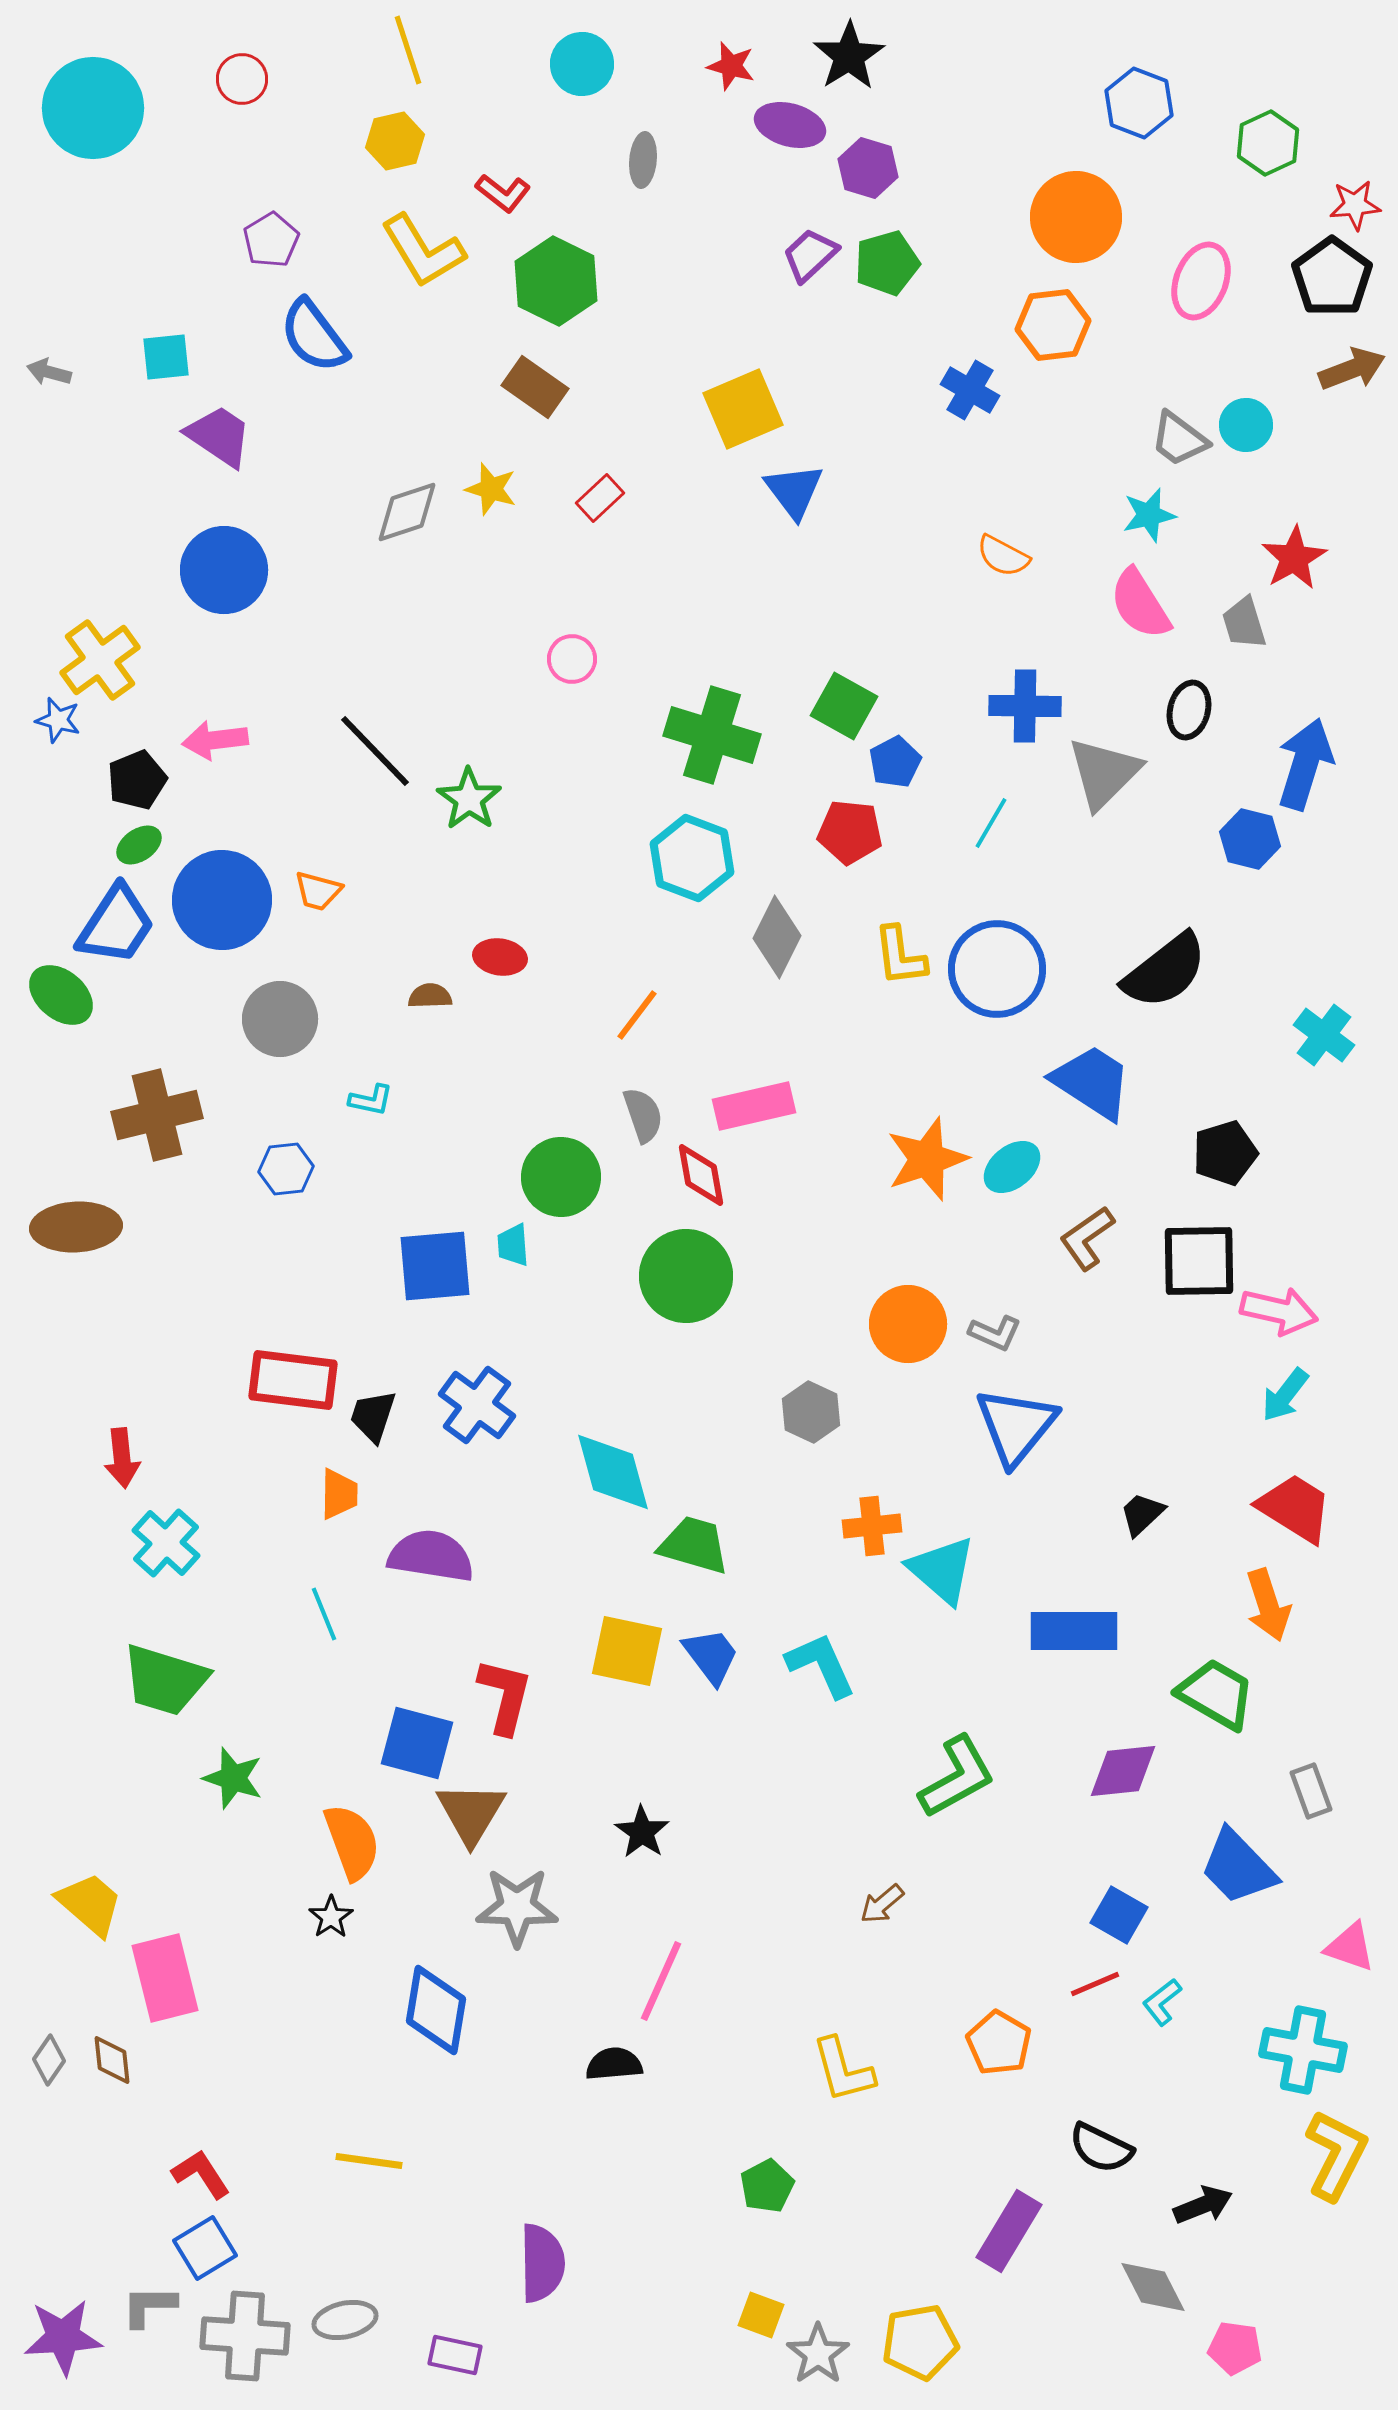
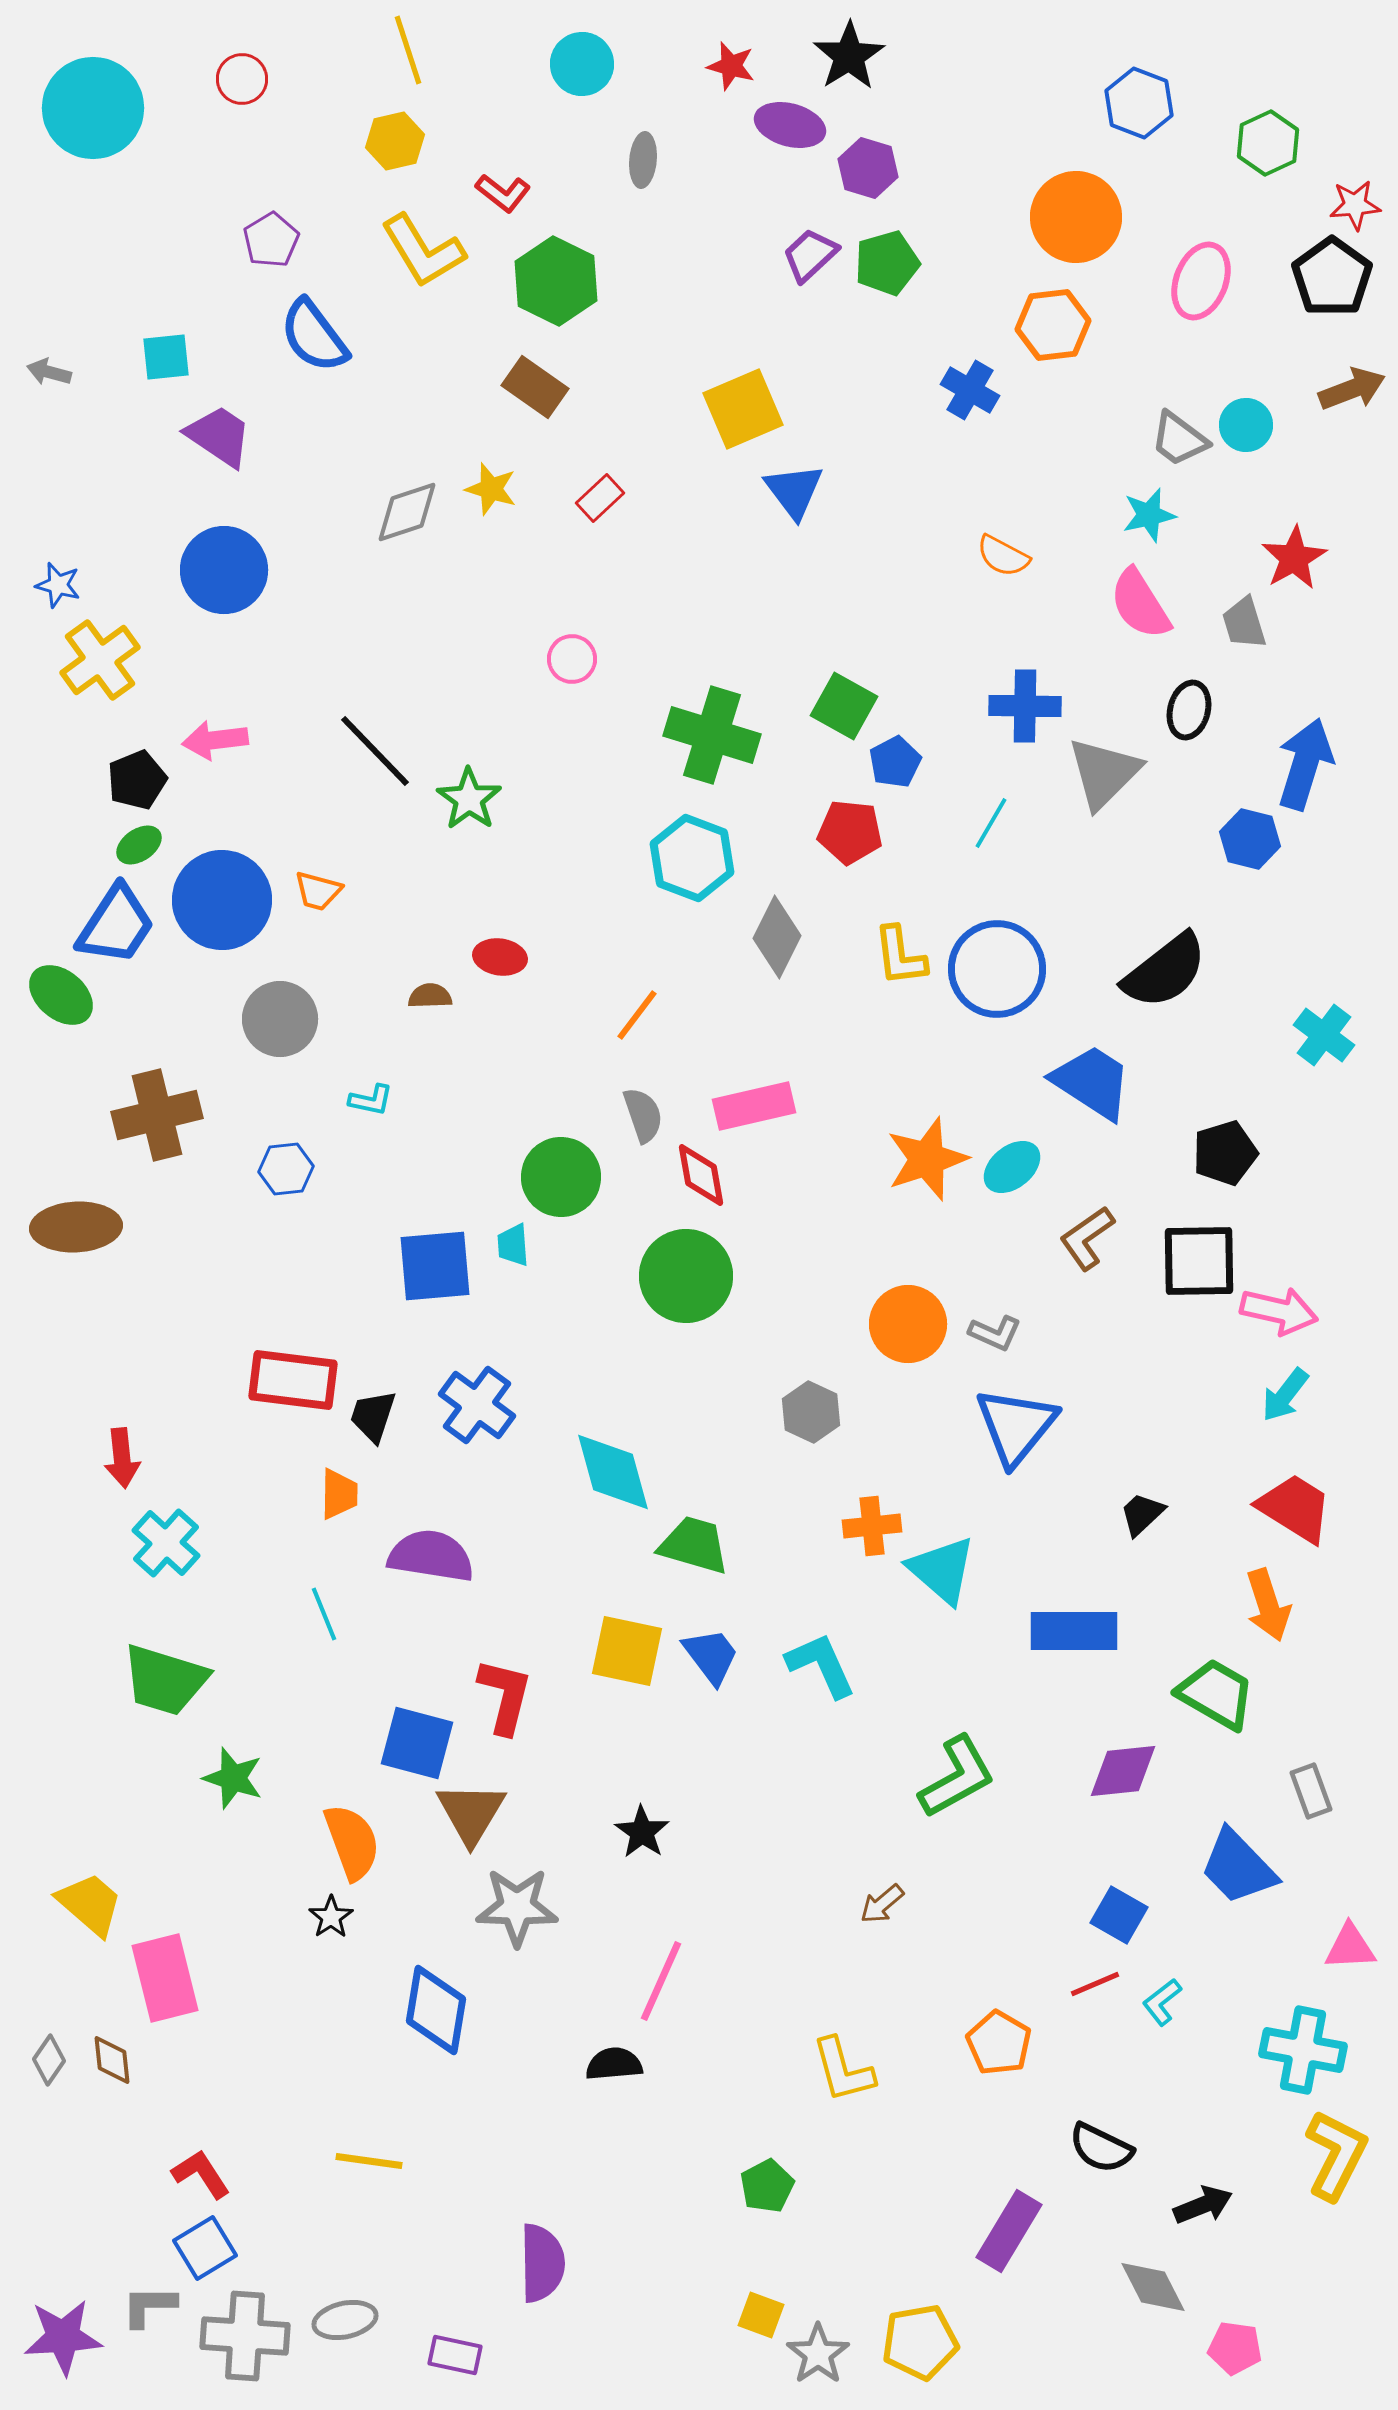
brown arrow at (1352, 369): moved 20 px down
blue star at (58, 720): moved 135 px up
pink triangle at (1350, 1947): rotated 22 degrees counterclockwise
